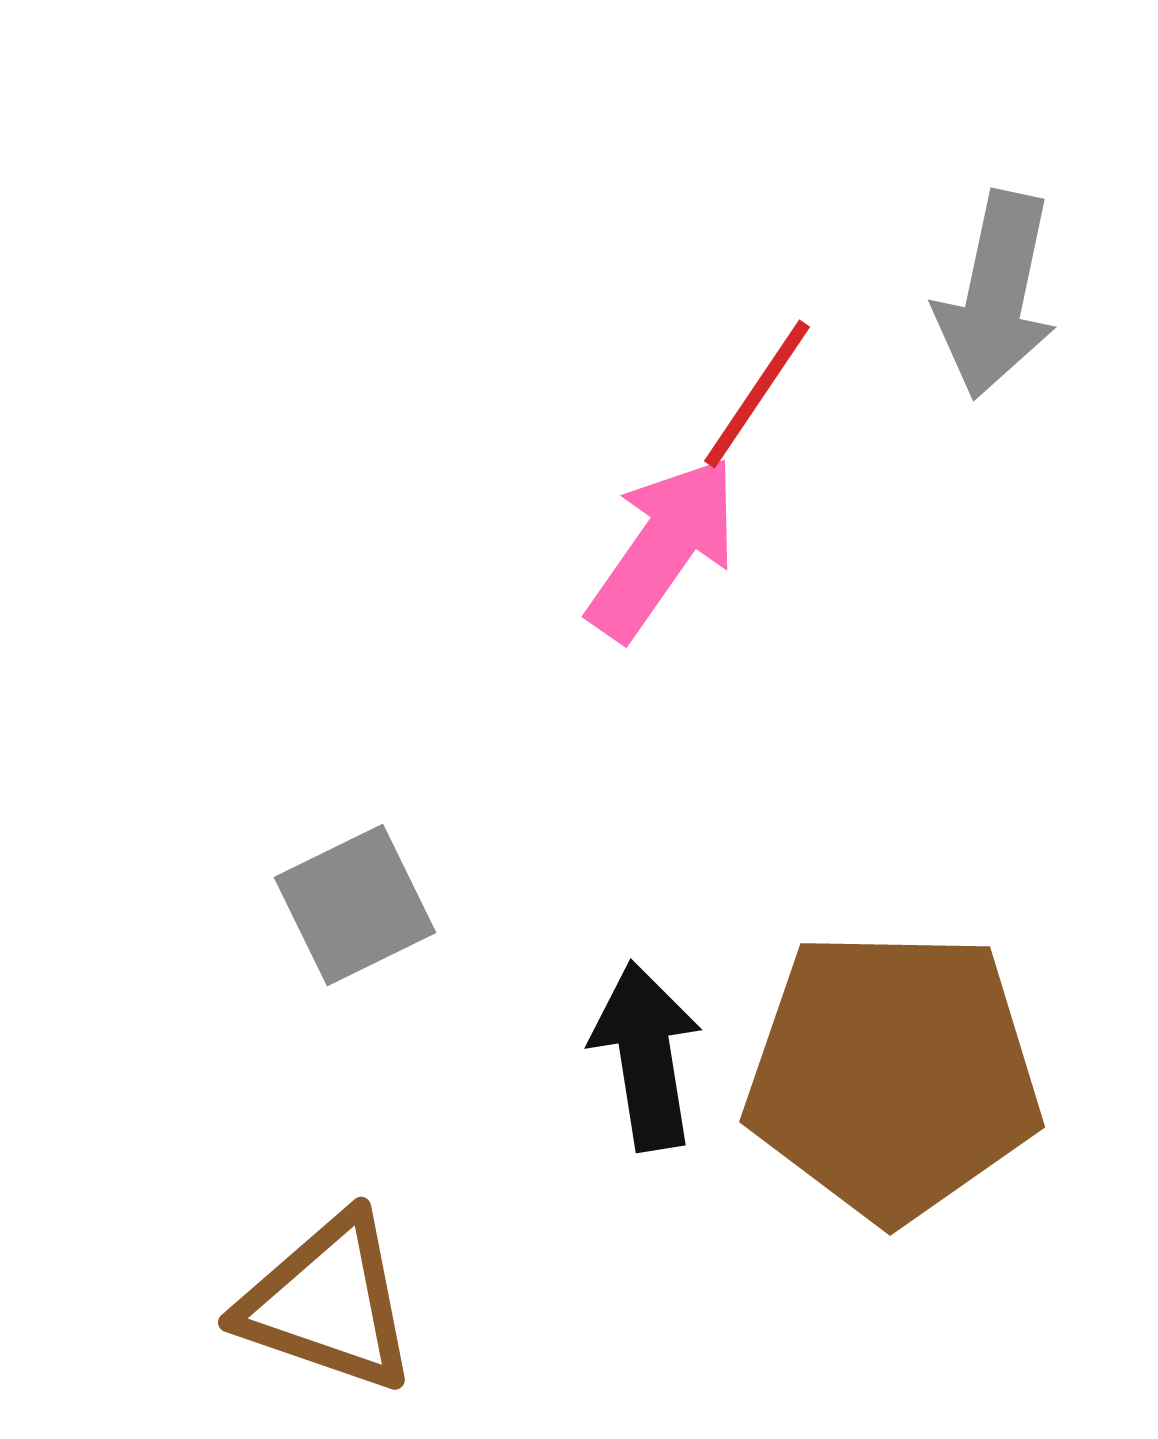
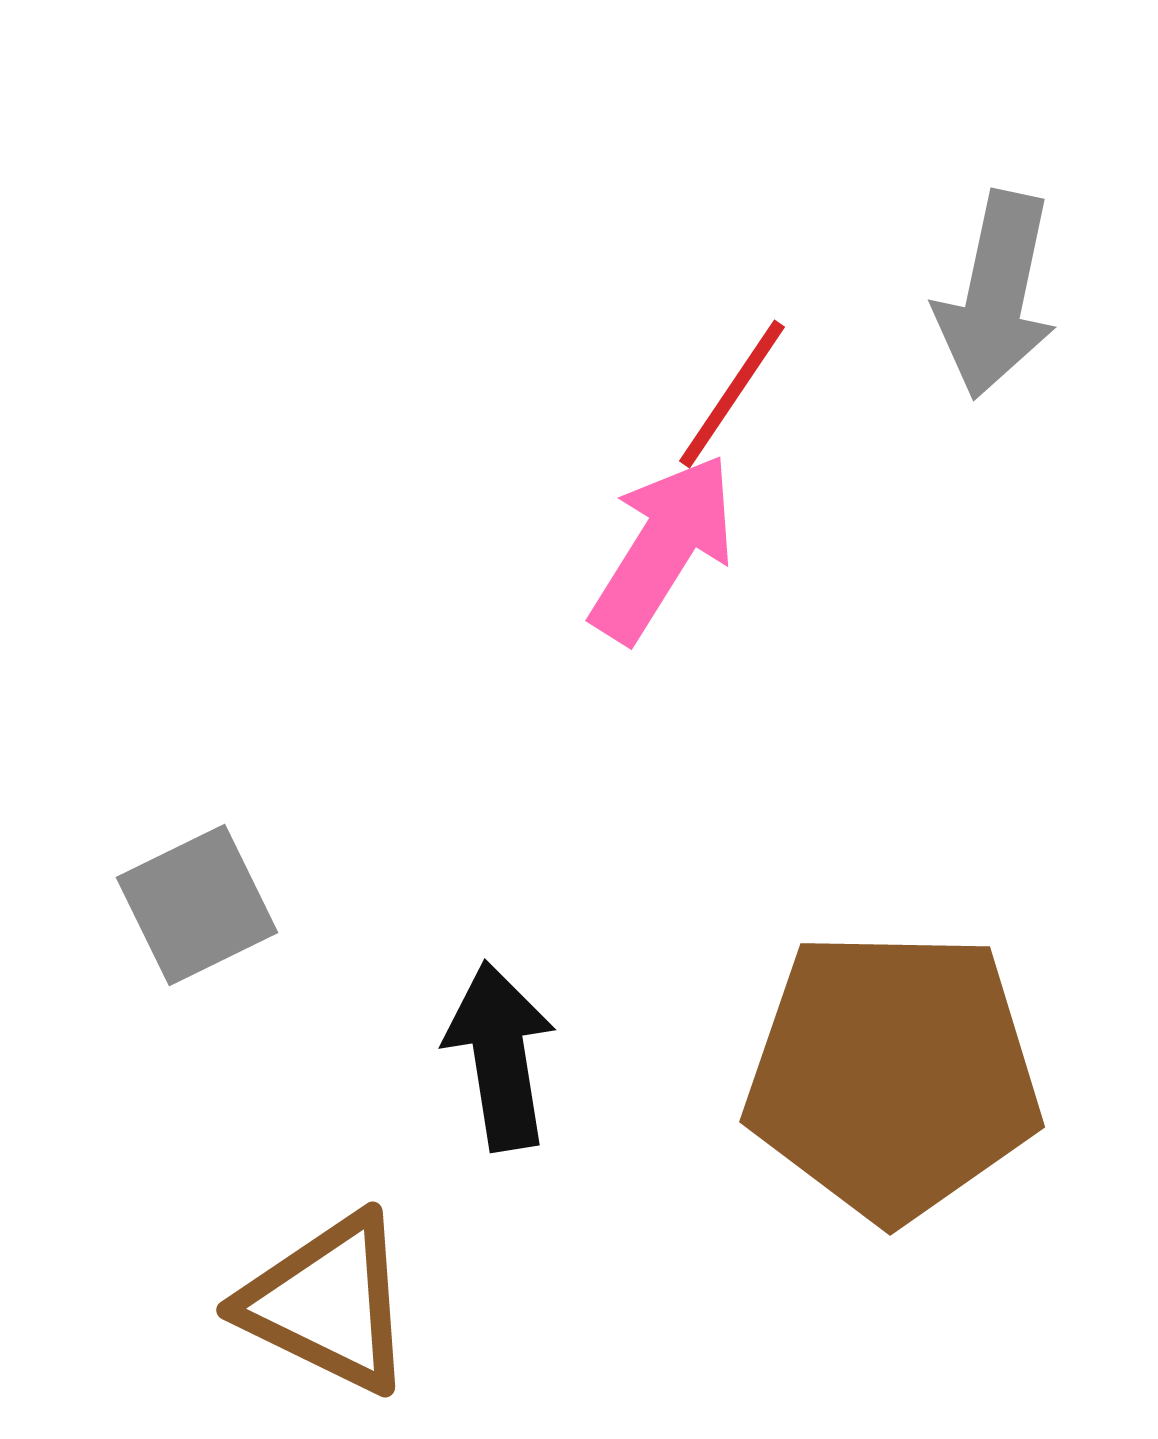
red line: moved 25 px left
pink arrow: rotated 3 degrees counterclockwise
gray square: moved 158 px left
black arrow: moved 146 px left
brown triangle: rotated 7 degrees clockwise
